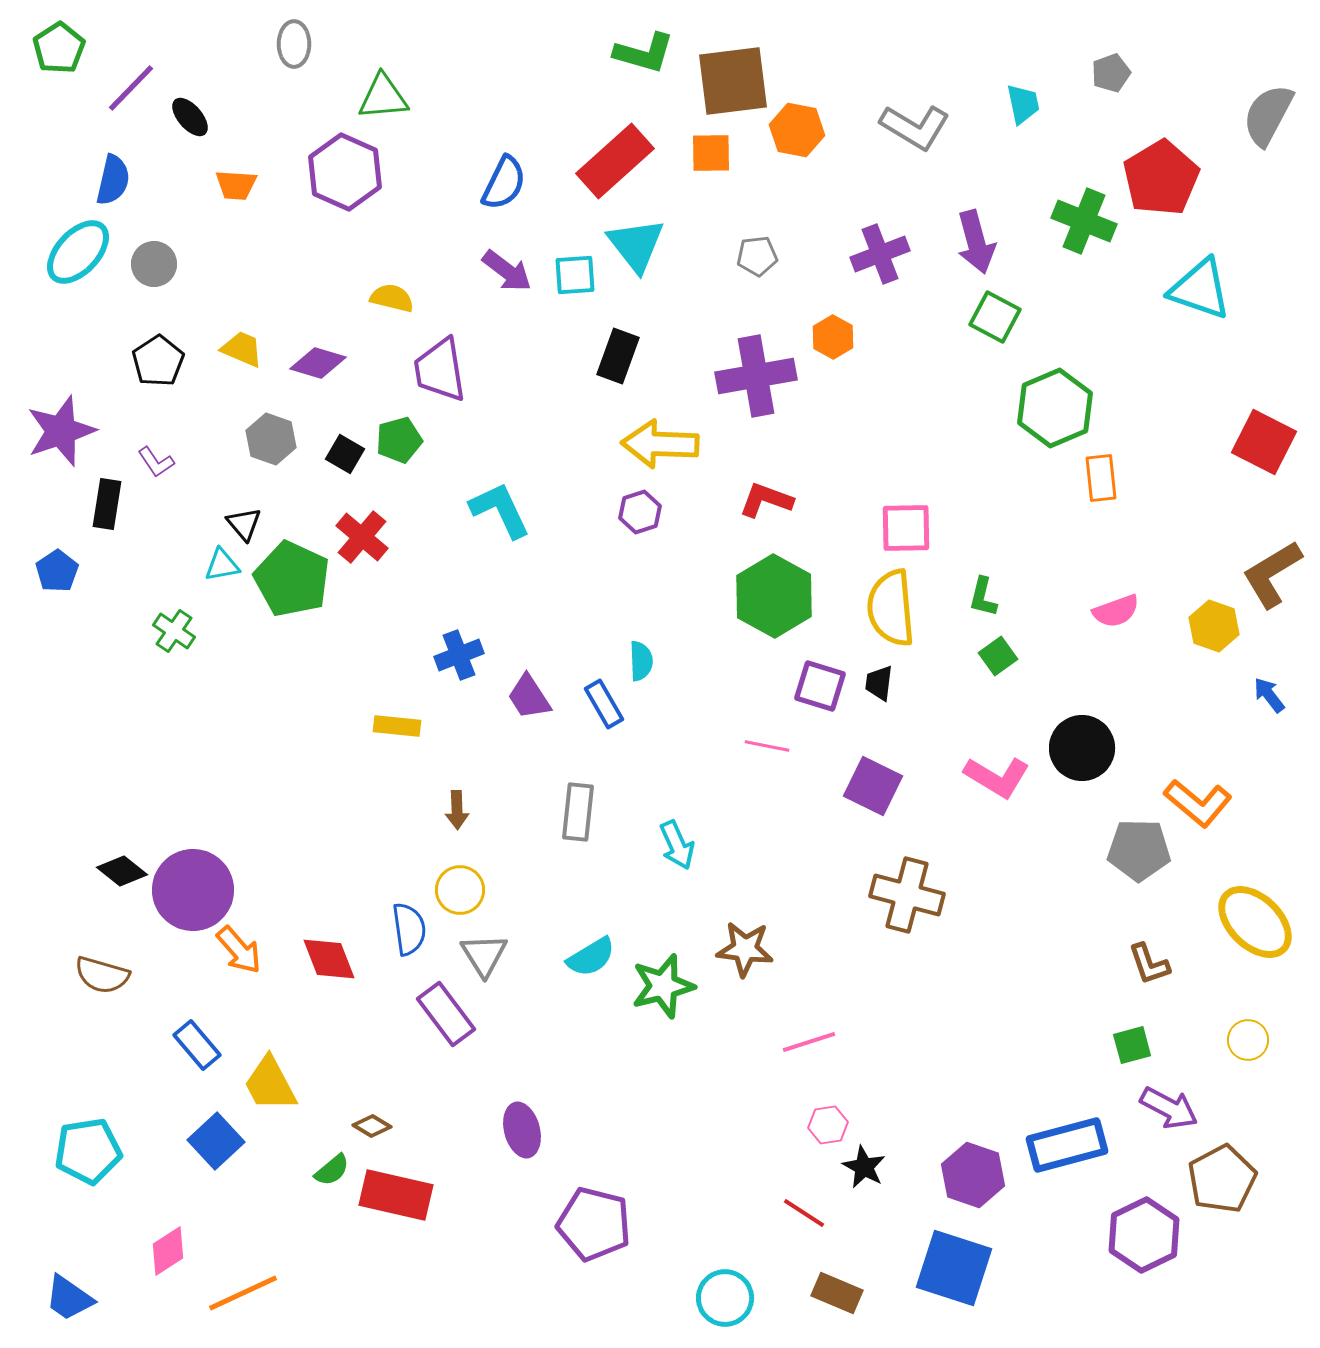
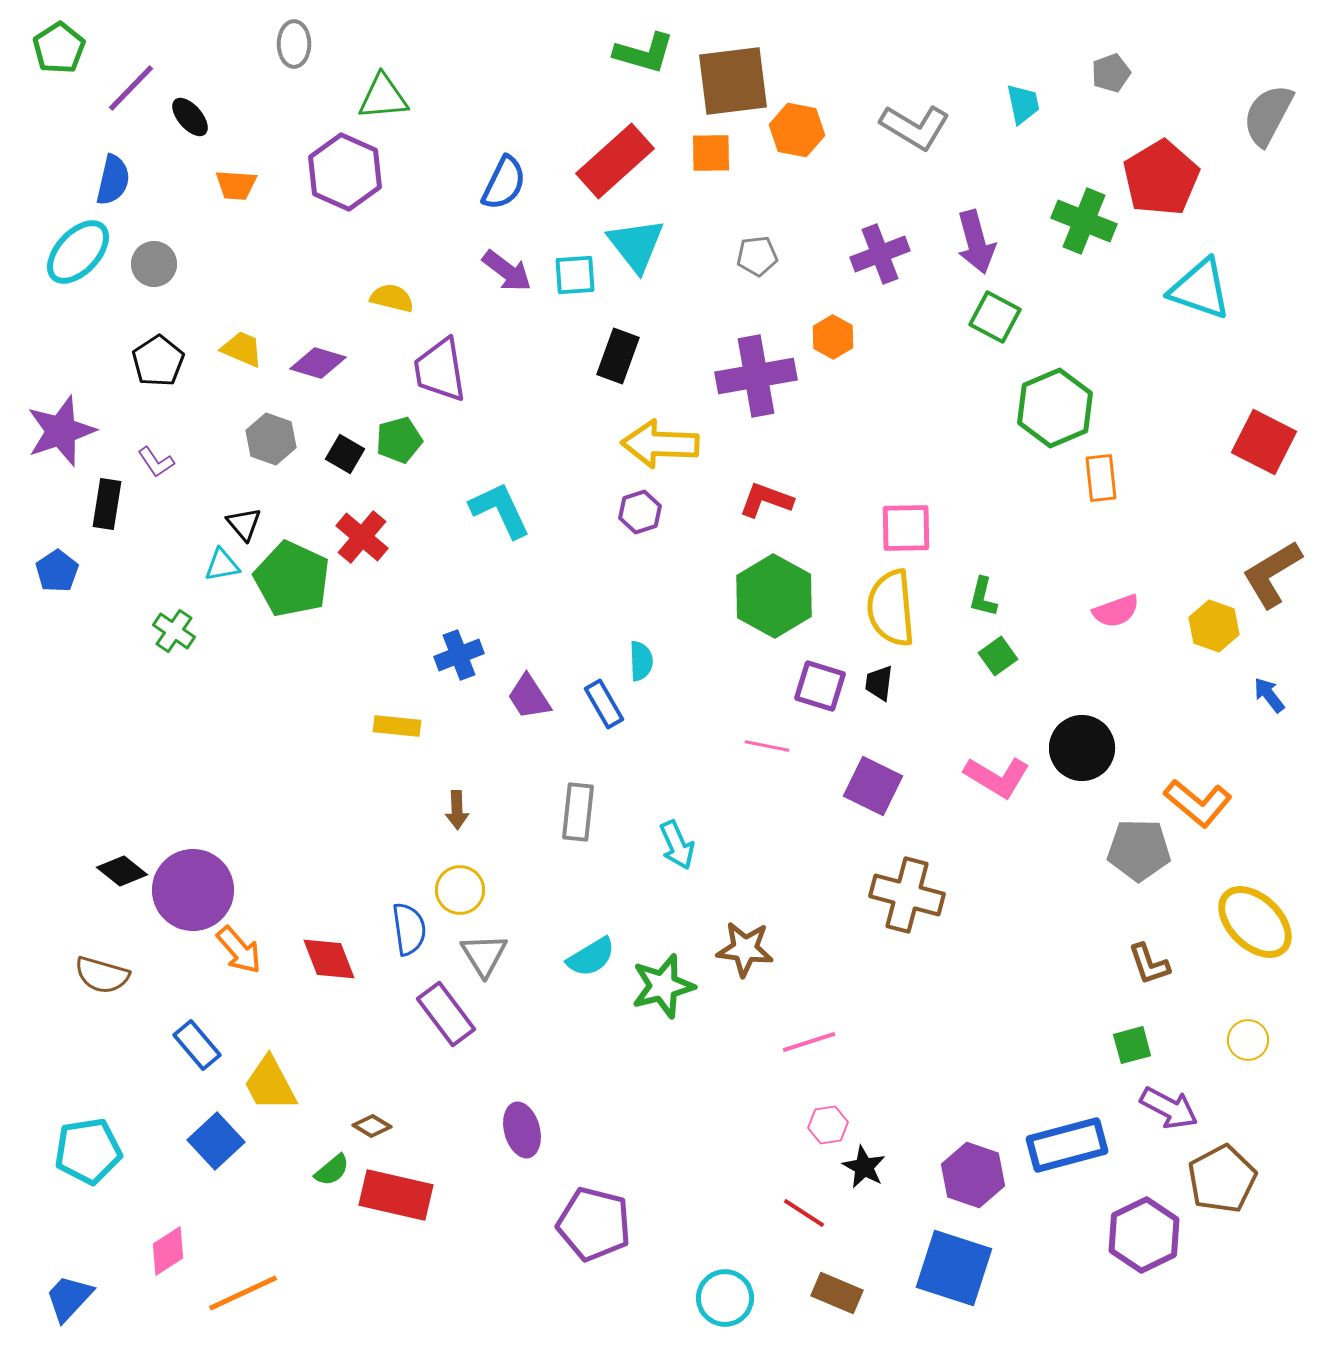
blue trapezoid at (69, 1298): rotated 98 degrees clockwise
